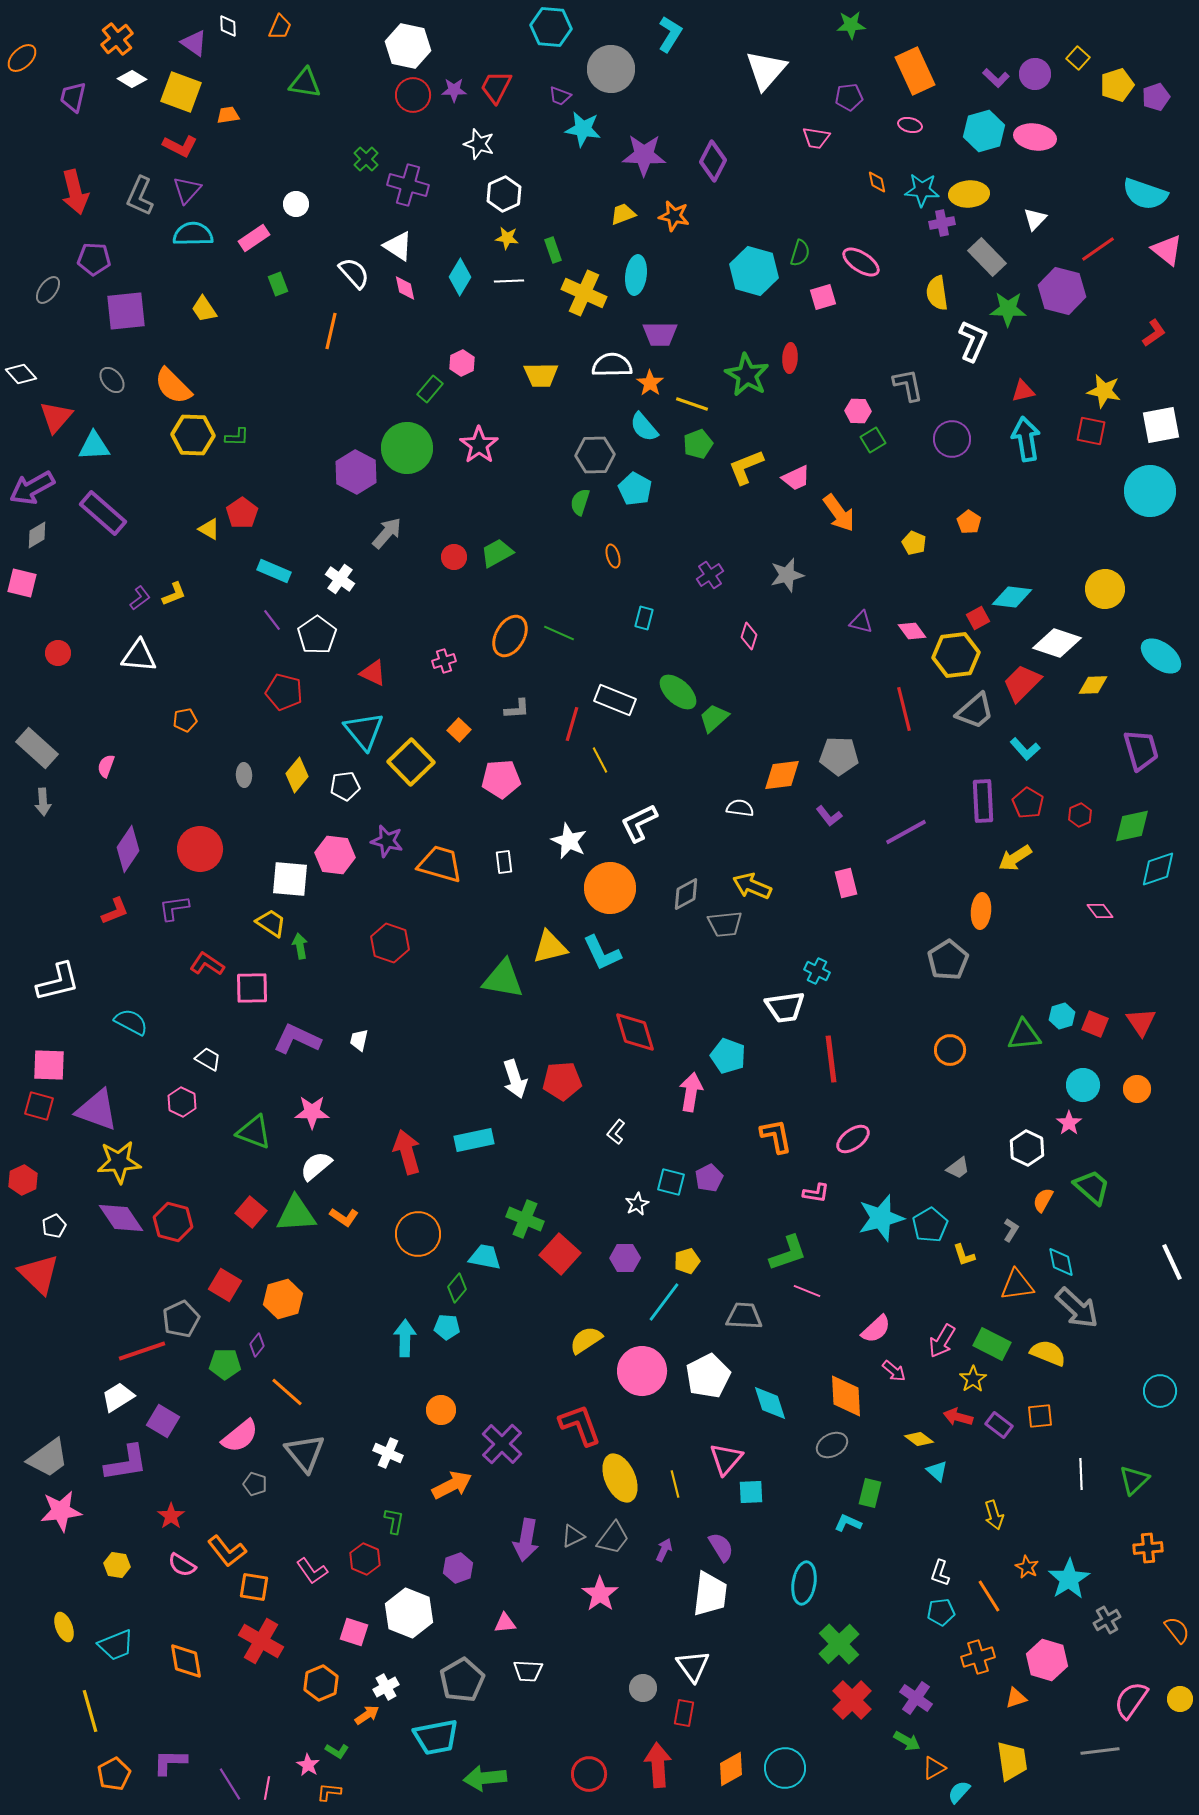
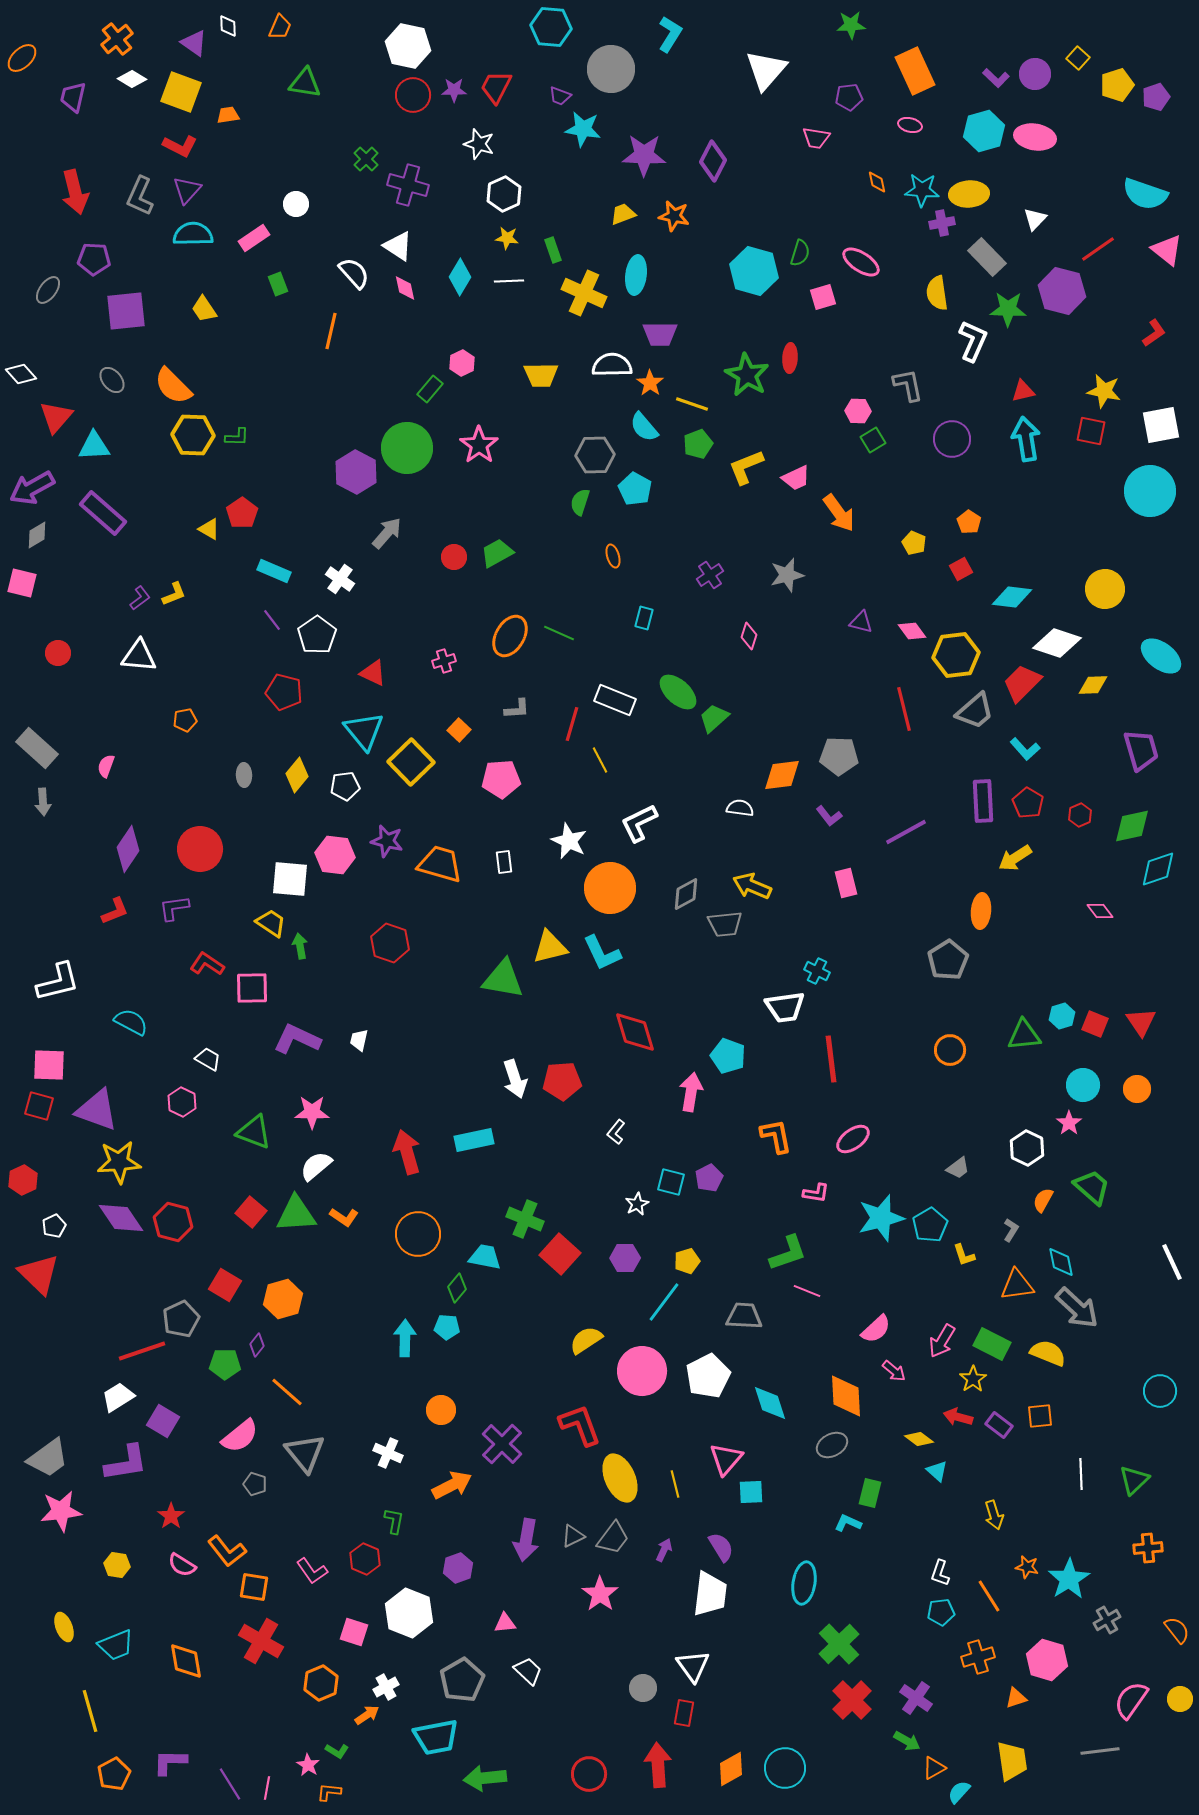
red square at (978, 618): moved 17 px left, 49 px up
orange star at (1027, 1567): rotated 15 degrees counterclockwise
white trapezoid at (528, 1671): rotated 140 degrees counterclockwise
